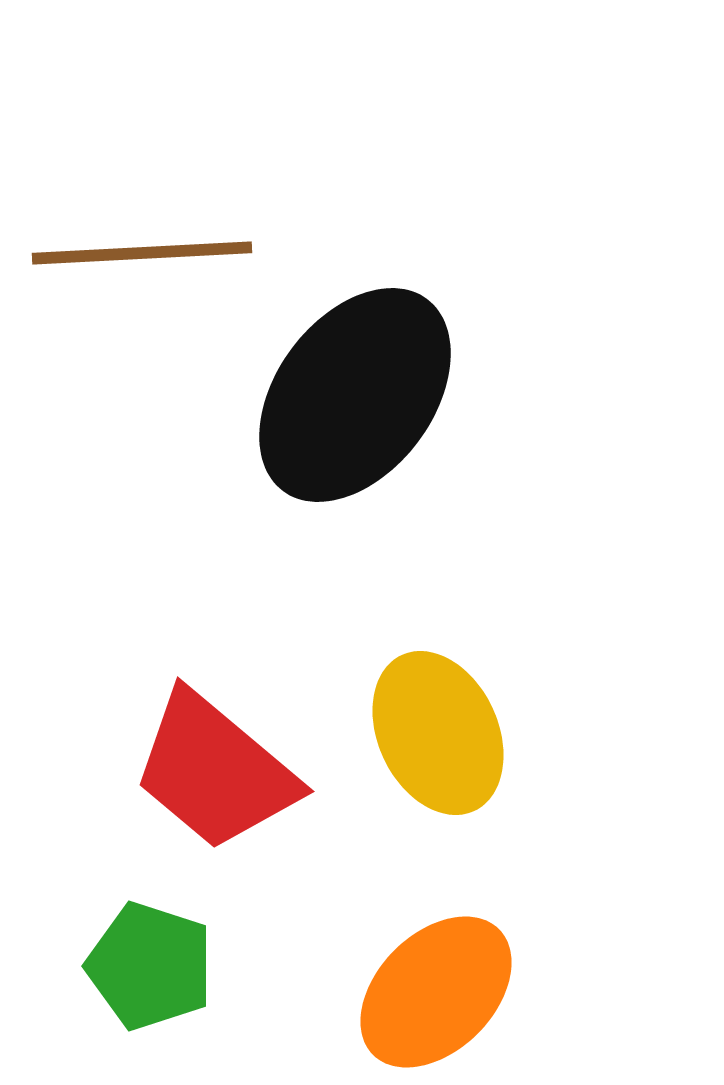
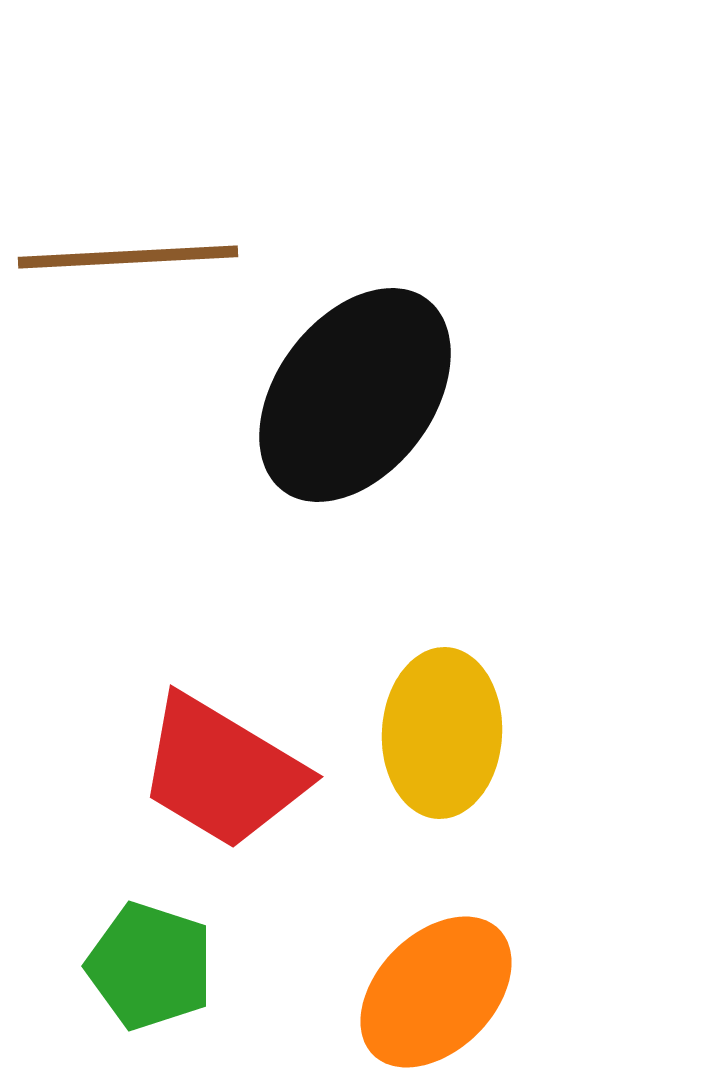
brown line: moved 14 px left, 4 px down
yellow ellipse: moved 4 px right; rotated 28 degrees clockwise
red trapezoid: moved 7 px right, 1 px down; rotated 9 degrees counterclockwise
